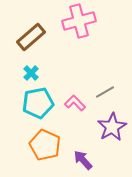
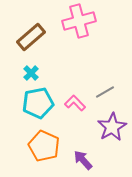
orange pentagon: moved 1 px left, 1 px down
